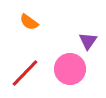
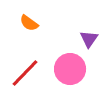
orange semicircle: moved 1 px down
purple triangle: moved 1 px right, 2 px up
